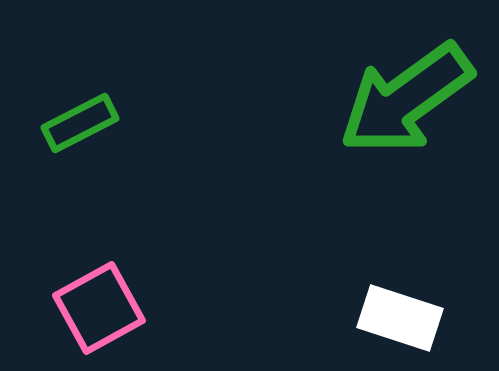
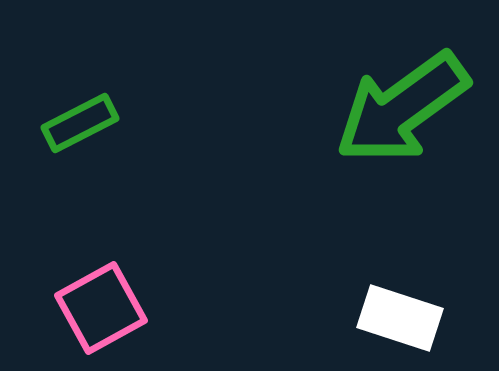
green arrow: moved 4 px left, 9 px down
pink square: moved 2 px right
